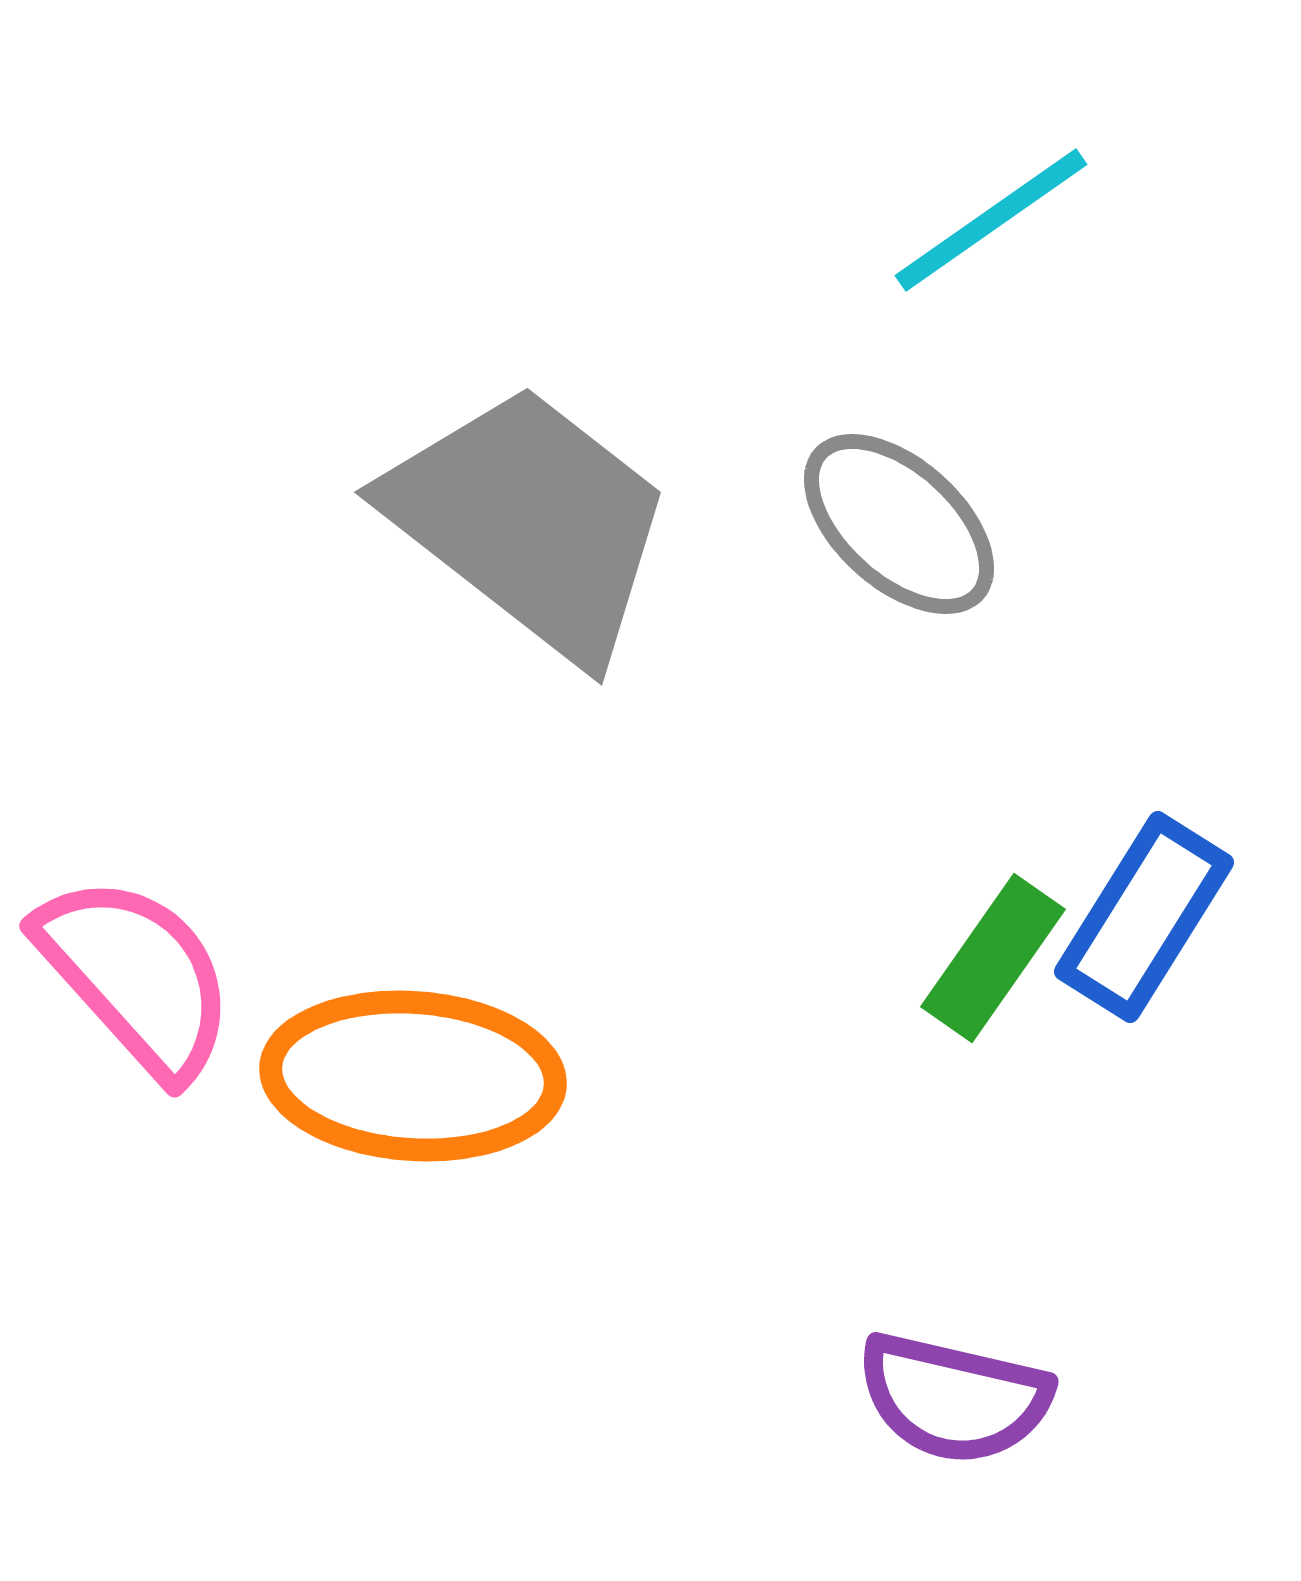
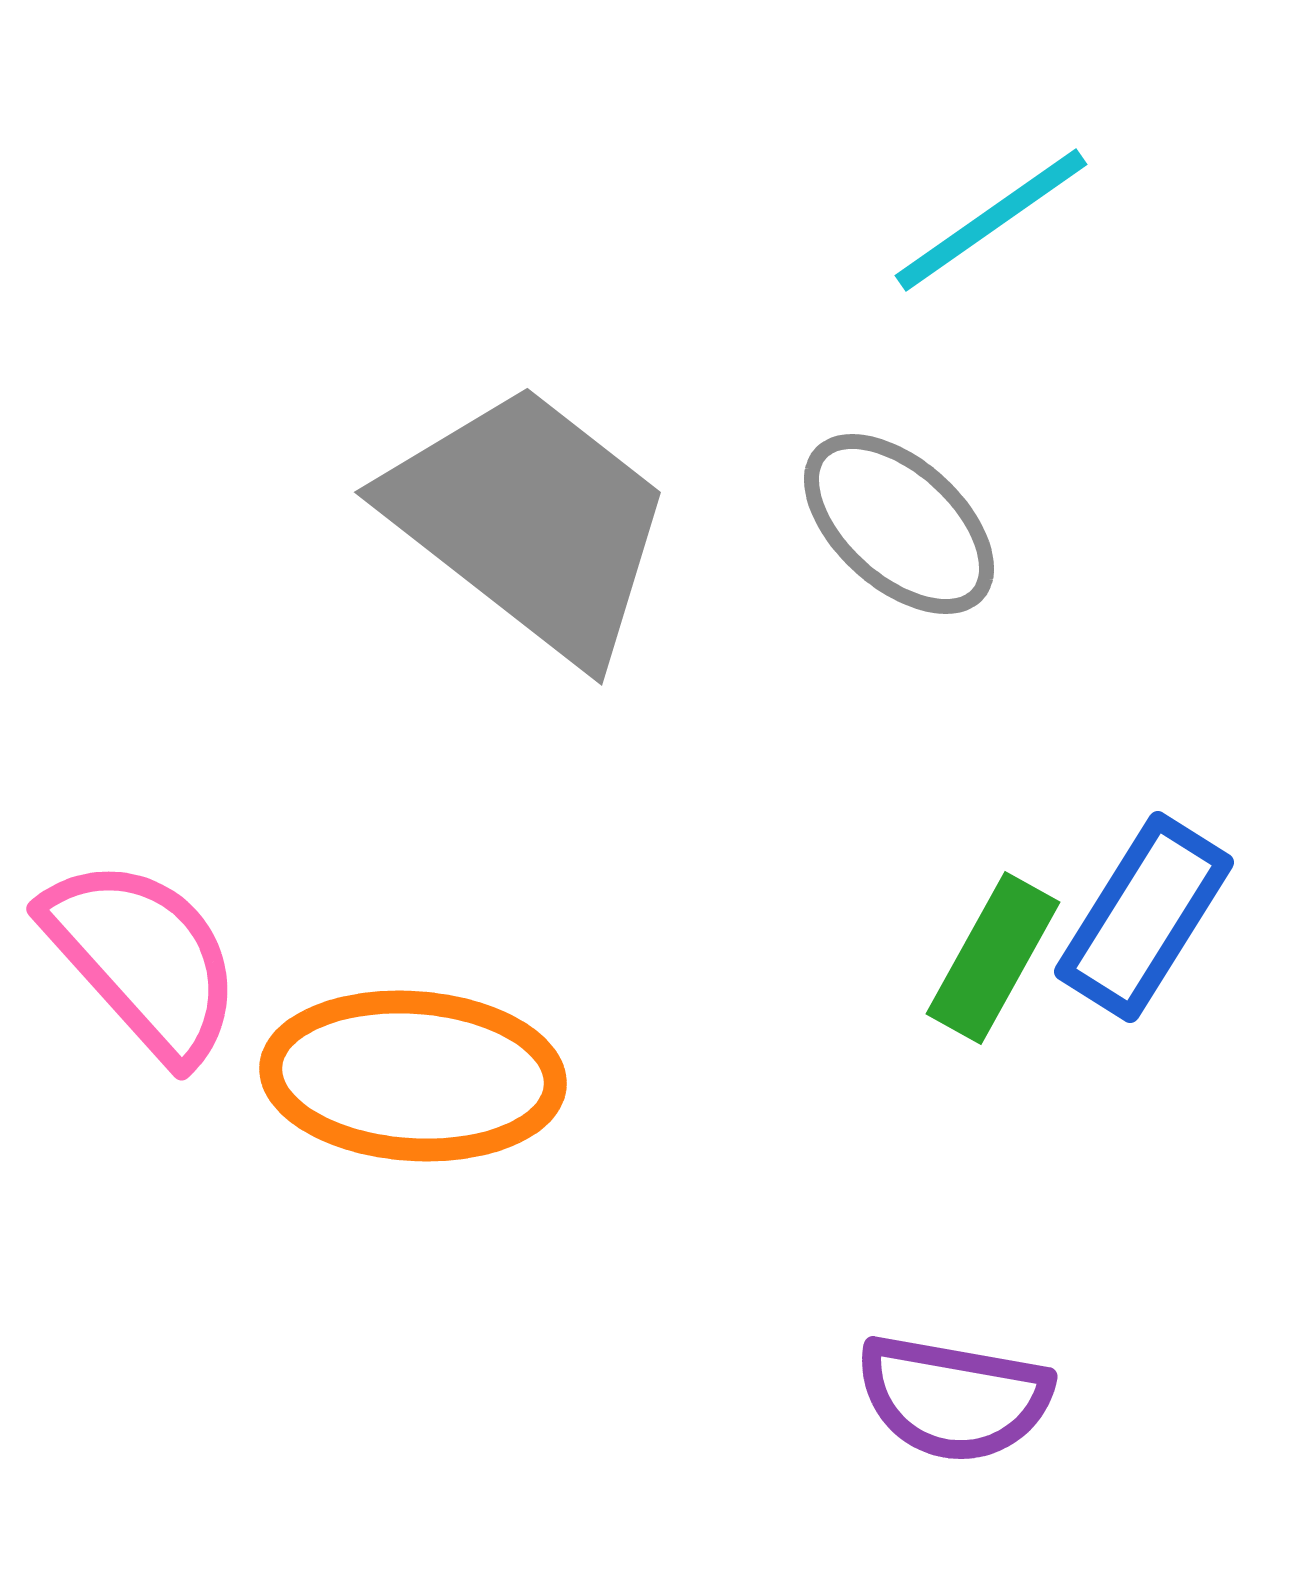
green rectangle: rotated 6 degrees counterclockwise
pink semicircle: moved 7 px right, 17 px up
purple semicircle: rotated 3 degrees counterclockwise
